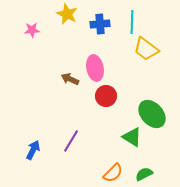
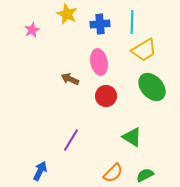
pink star: rotated 21 degrees counterclockwise
yellow trapezoid: moved 2 px left, 1 px down; rotated 68 degrees counterclockwise
pink ellipse: moved 4 px right, 6 px up
green ellipse: moved 27 px up
purple line: moved 1 px up
blue arrow: moved 7 px right, 21 px down
green semicircle: moved 1 px right, 1 px down
